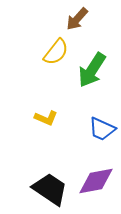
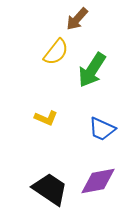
purple diamond: moved 2 px right
